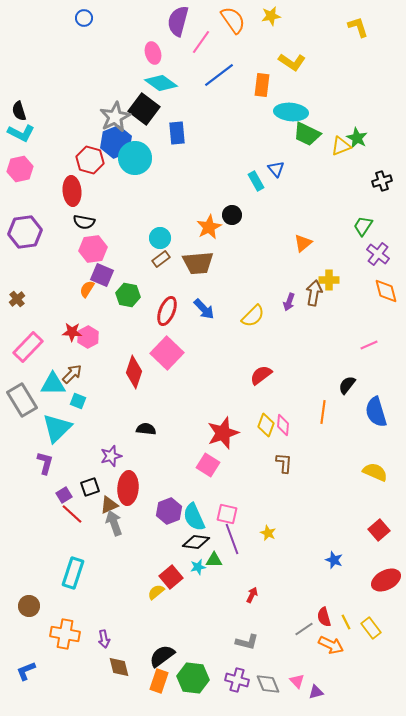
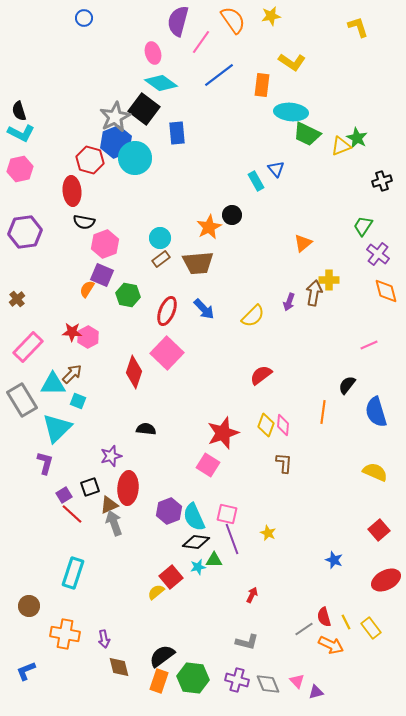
pink hexagon at (93, 249): moved 12 px right, 5 px up; rotated 12 degrees counterclockwise
